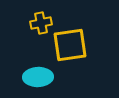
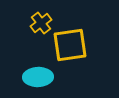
yellow cross: rotated 25 degrees counterclockwise
